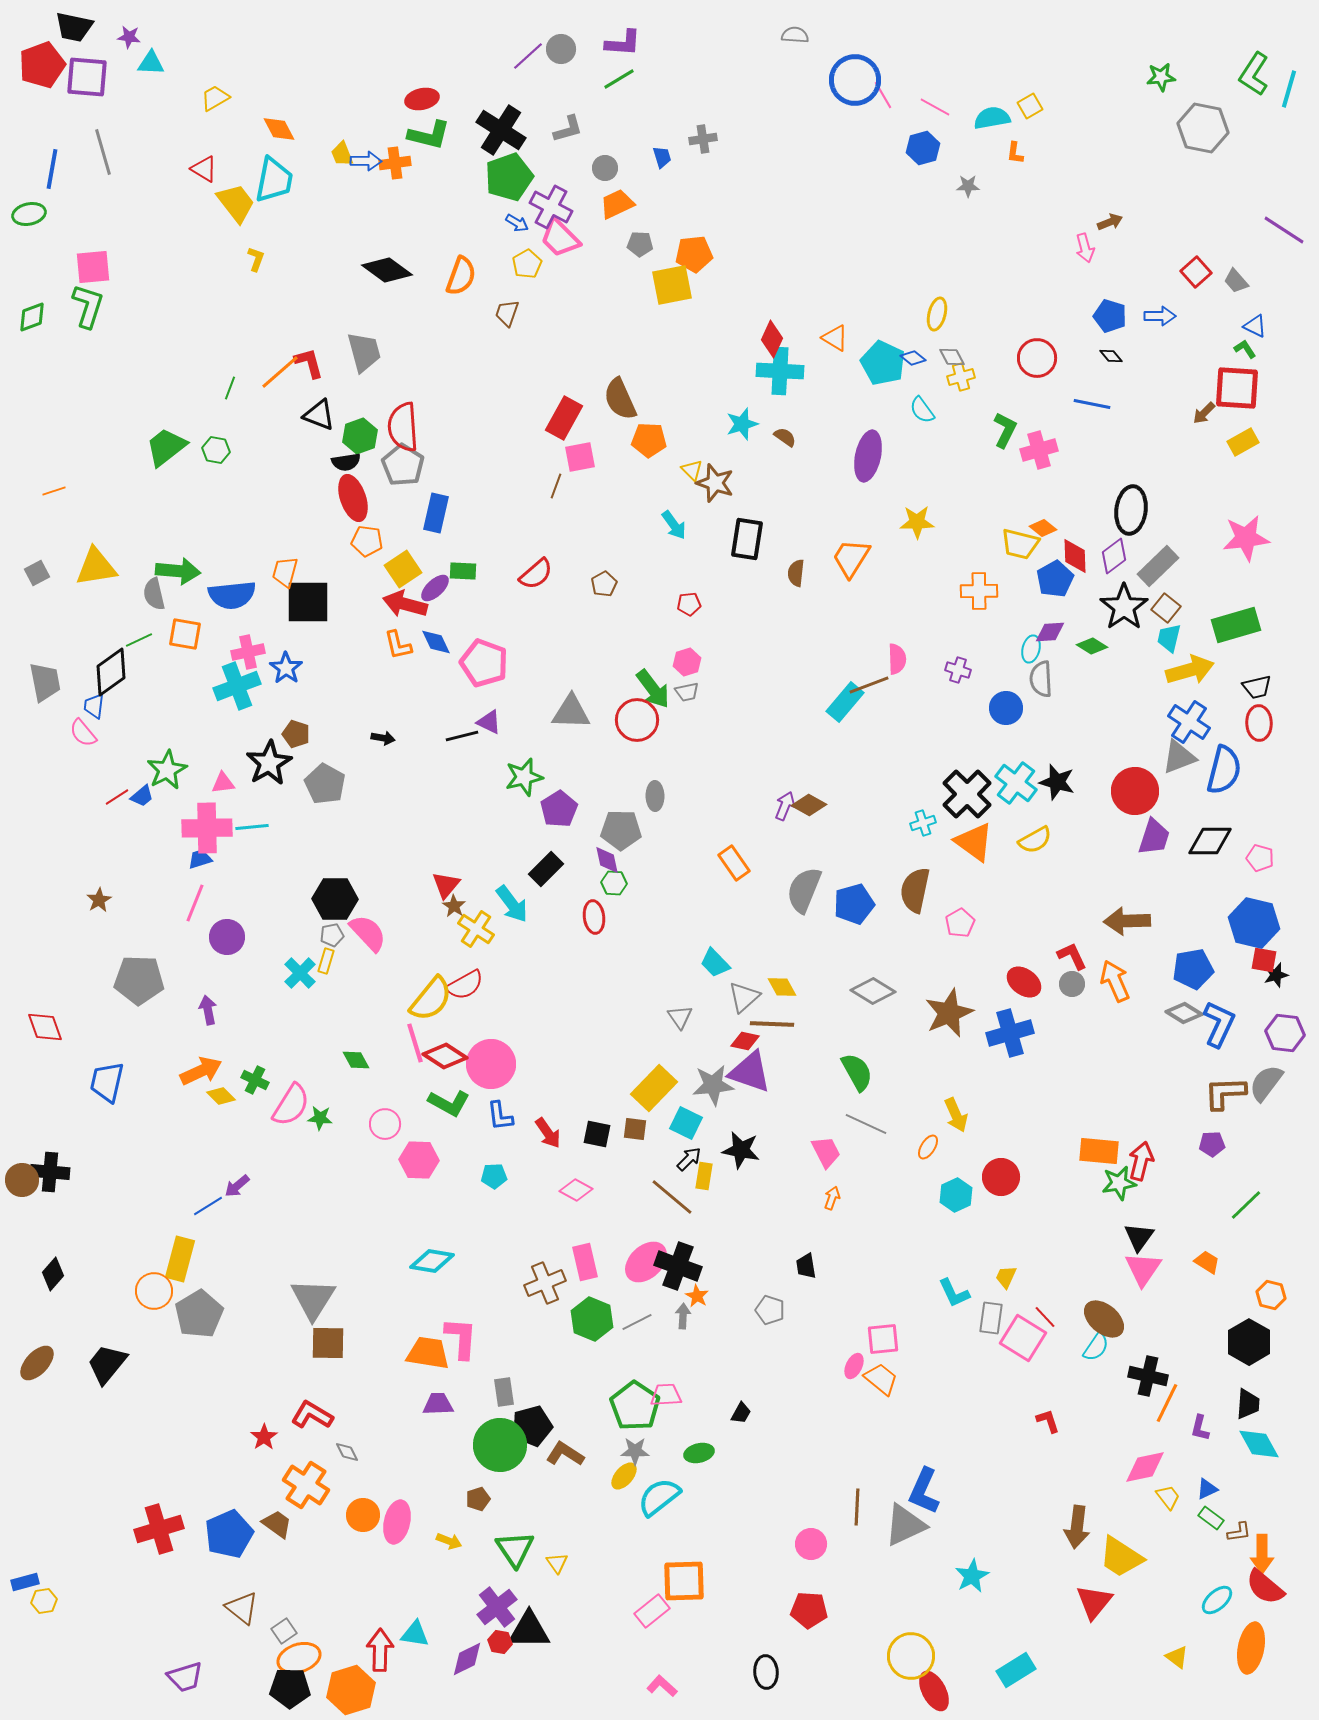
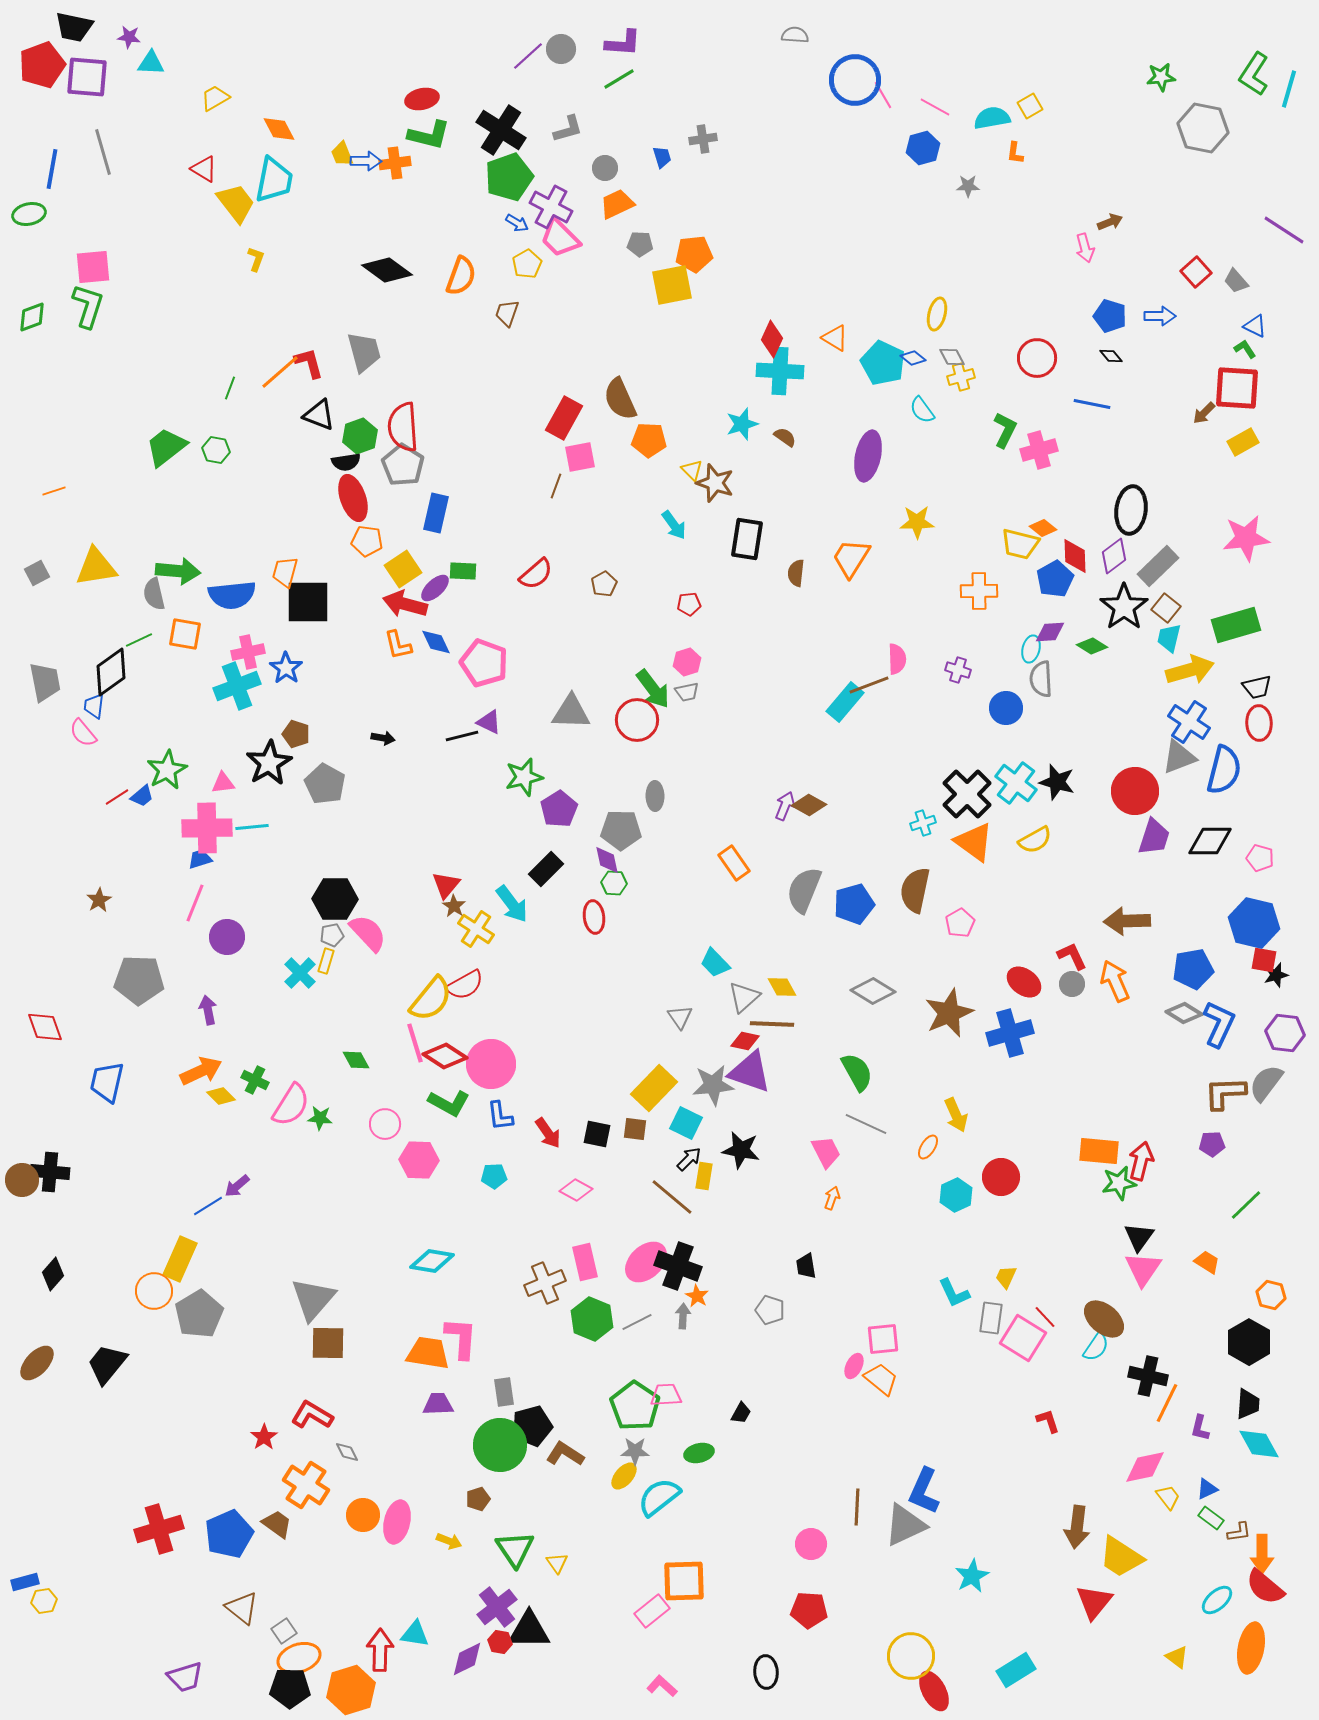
yellow rectangle at (180, 1259): rotated 9 degrees clockwise
gray triangle at (313, 1299): rotated 9 degrees clockwise
